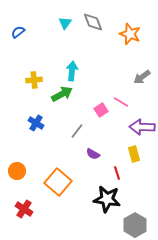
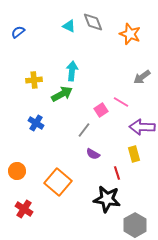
cyan triangle: moved 4 px right, 3 px down; rotated 40 degrees counterclockwise
gray line: moved 7 px right, 1 px up
